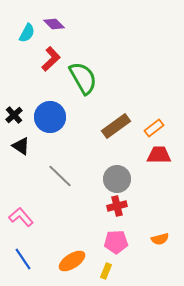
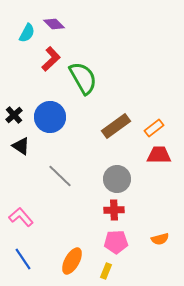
red cross: moved 3 px left, 4 px down; rotated 12 degrees clockwise
orange ellipse: rotated 28 degrees counterclockwise
